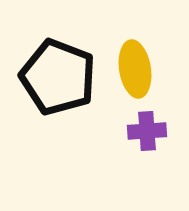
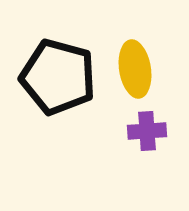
black pentagon: rotated 6 degrees counterclockwise
